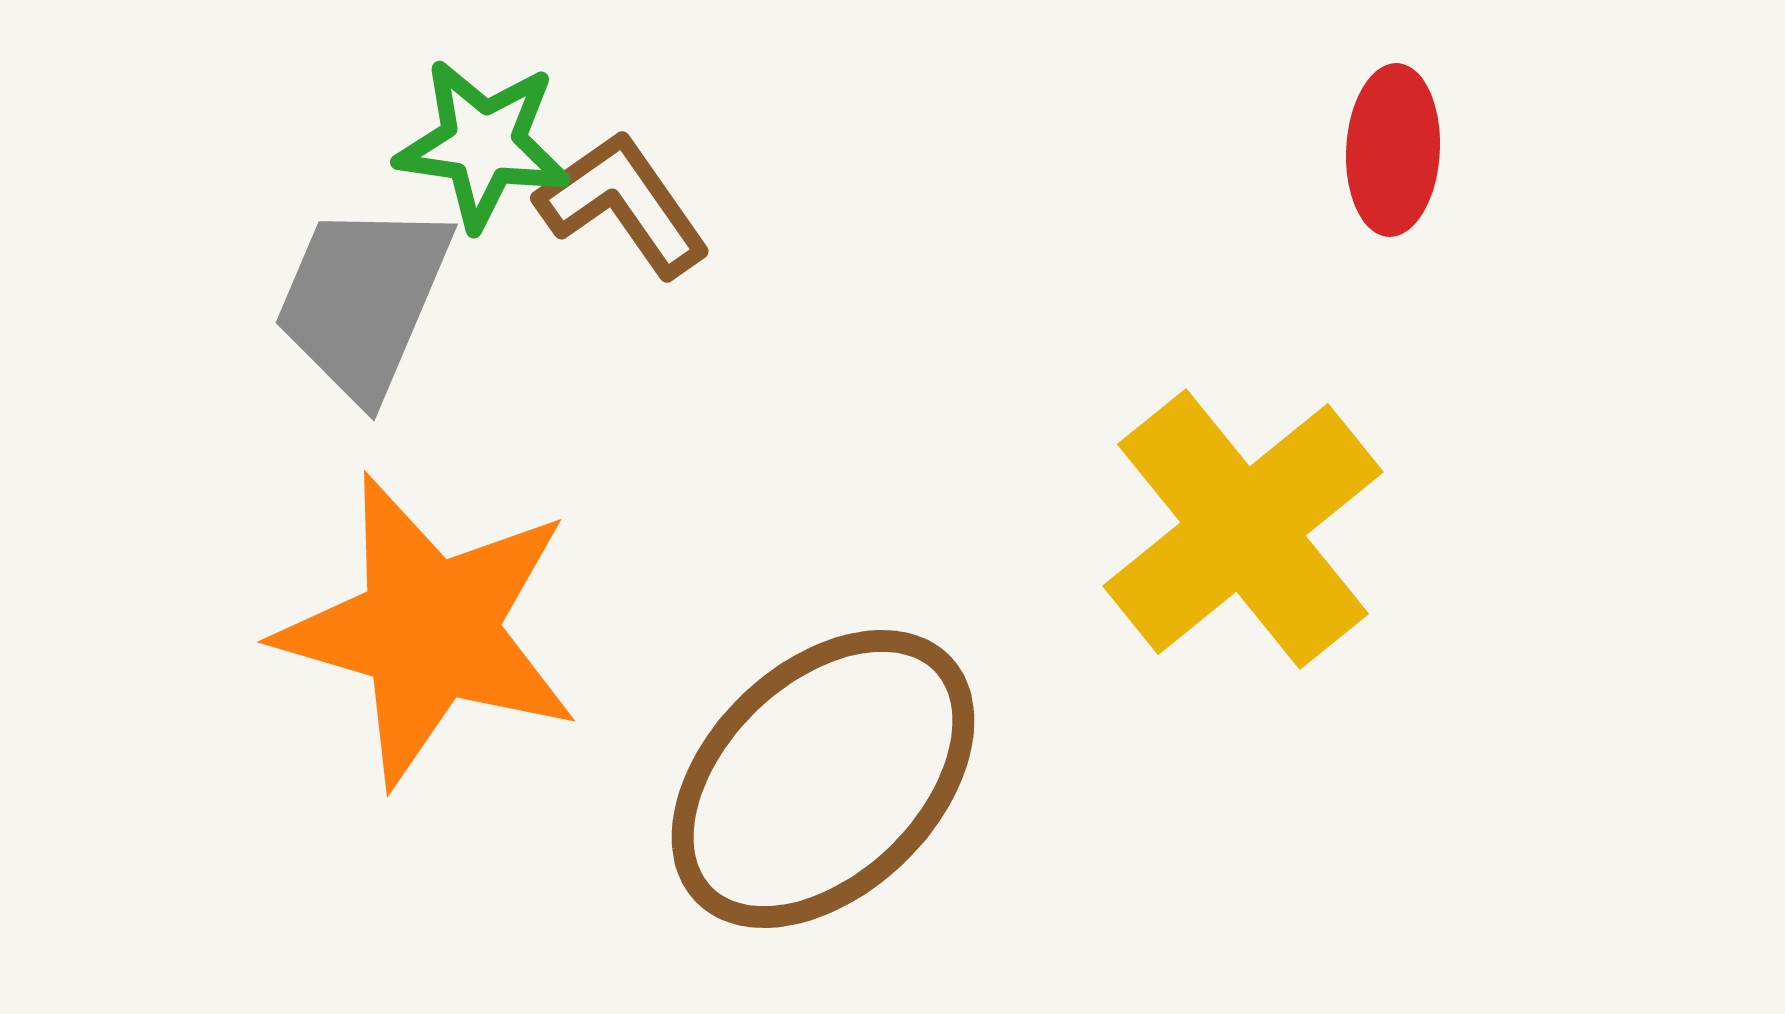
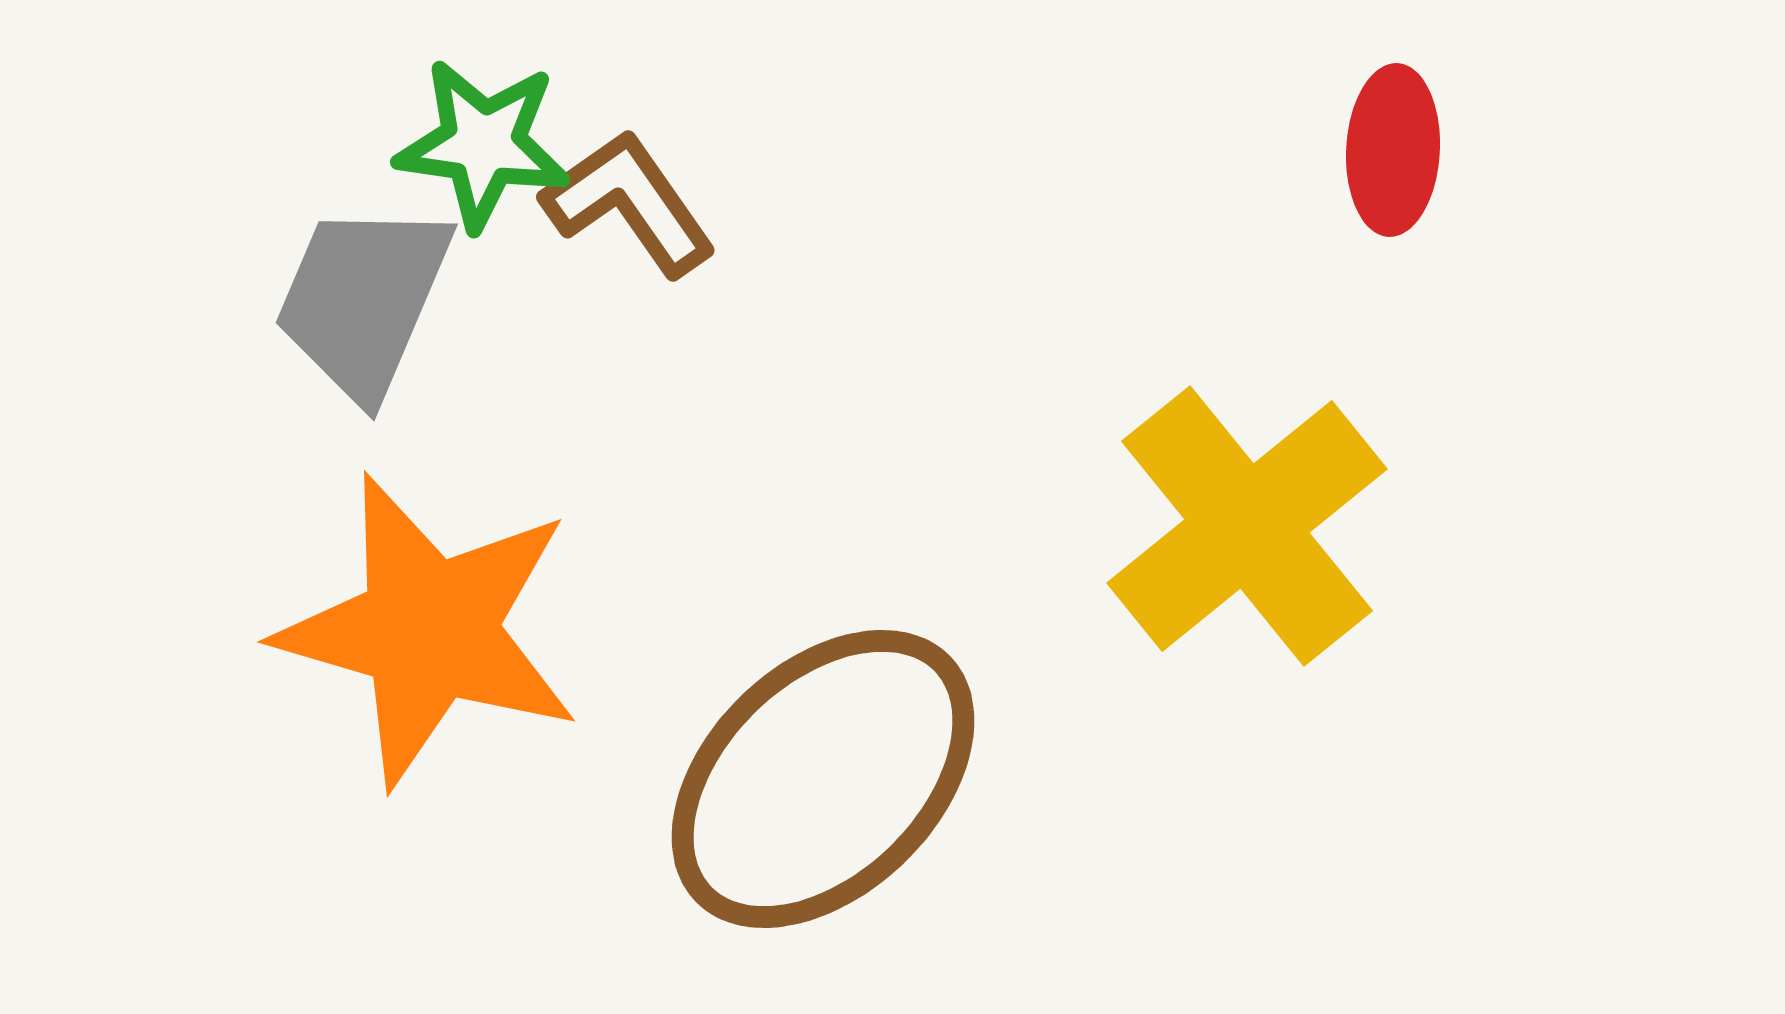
brown L-shape: moved 6 px right, 1 px up
yellow cross: moved 4 px right, 3 px up
